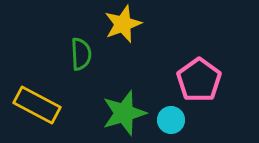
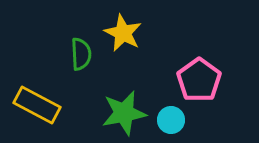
yellow star: moved 9 px down; rotated 24 degrees counterclockwise
green star: rotated 6 degrees clockwise
